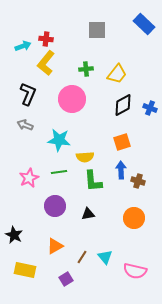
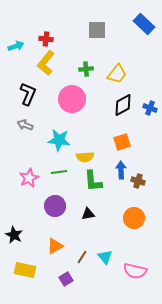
cyan arrow: moved 7 px left
